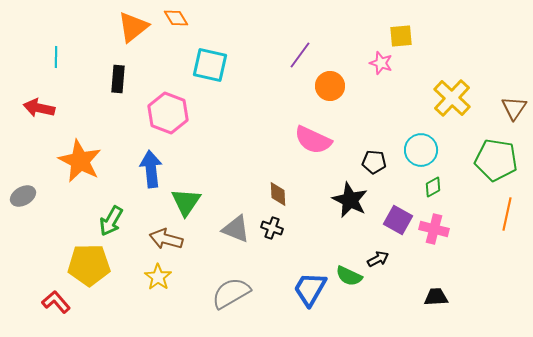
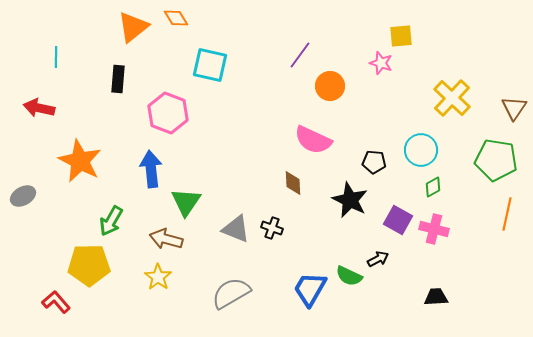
brown diamond: moved 15 px right, 11 px up
